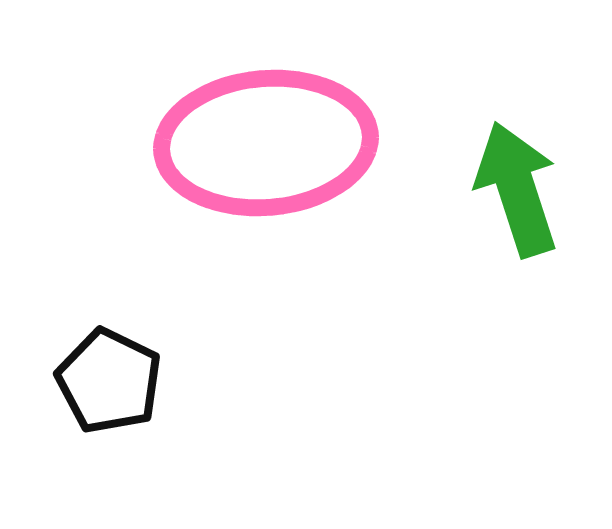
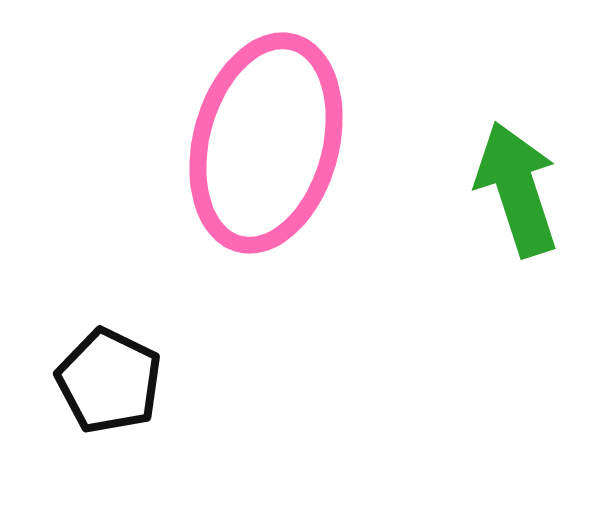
pink ellipse: rotated 70 degrees counterclockwise
